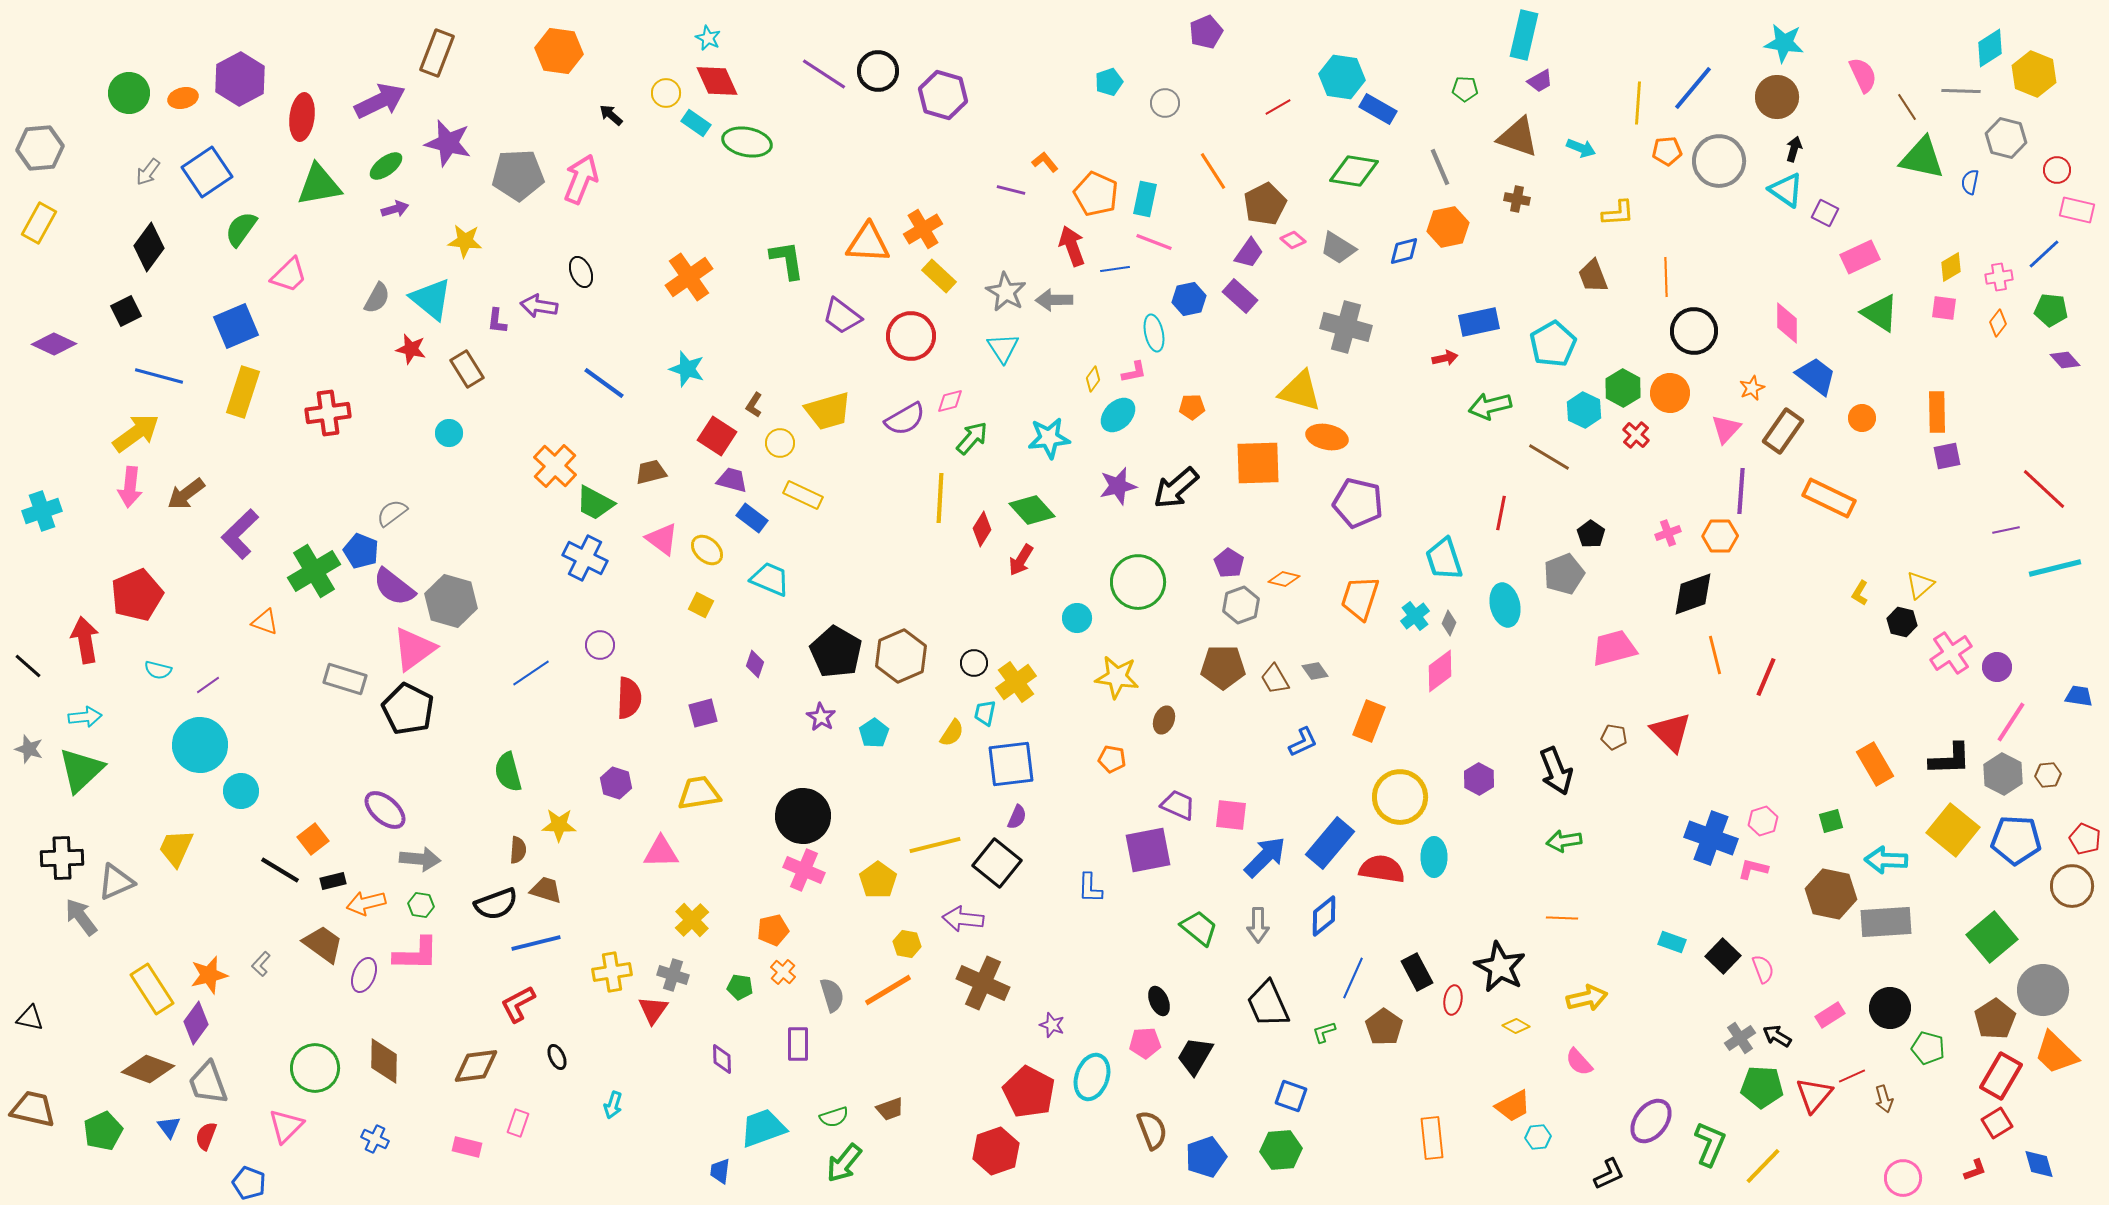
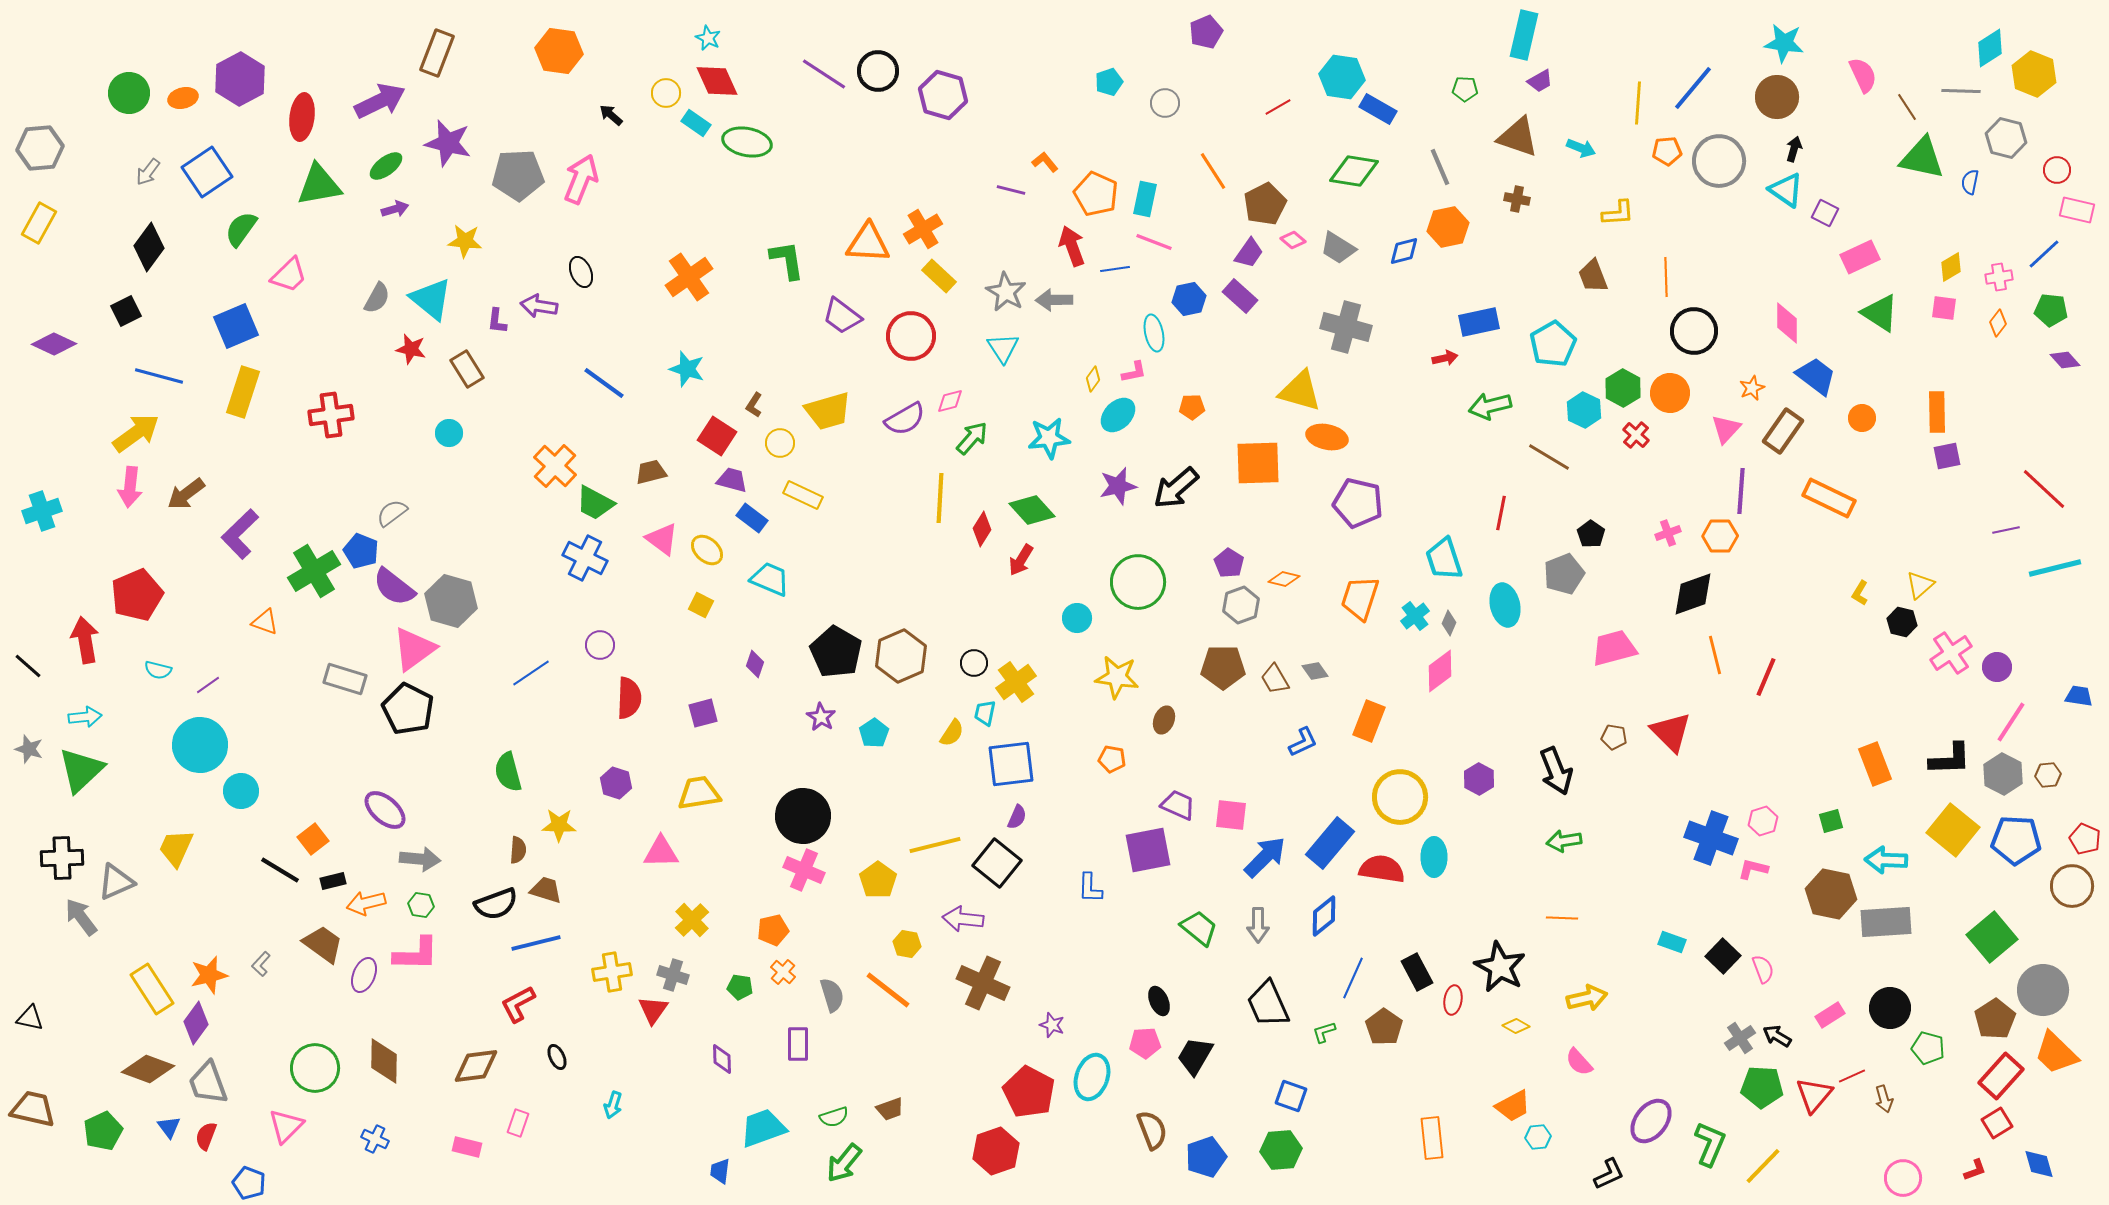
red cross at (328, 413): moved 3 px right, 2 px down
orange rectangle at (1875, 764): rotated 9 degrees clockwise
orange line at (888, 990): rotated 69 degrees clockwise
red rectangle at (2001, 1076): rotated 12 degrees clockwise
